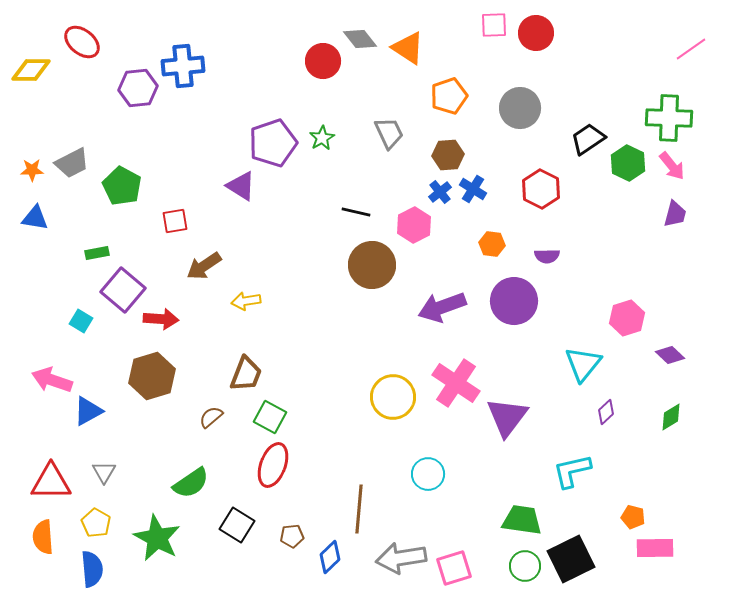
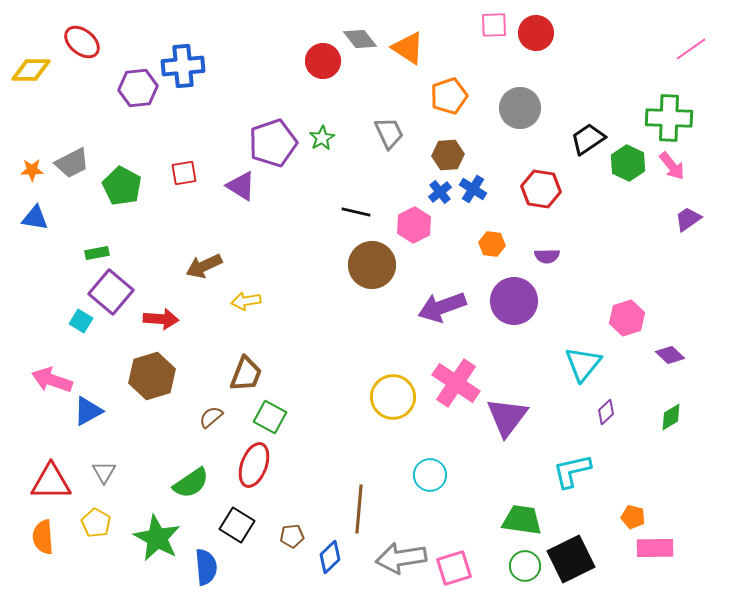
red hexagon at (541, 189): rotated 18 degrees counterclockwise
purple trapezoid at (675, 214): moved 13 px right, 5 px down; rotated 140 degrees counterclockwise
red square at (175, 221): moved 9 px right, 48 px up
brown arrow at (204, 266): rotated 9 degrees clockwise
purple square at (123, 290): moved 12 px left, 2 px down
red ellipse at (273, 465): moved 19 px left
cyan circle at (428, 474): moved 2 px right, 1 px down
blue semicircle at (92, 569): moved 114 px right, 2 px up
